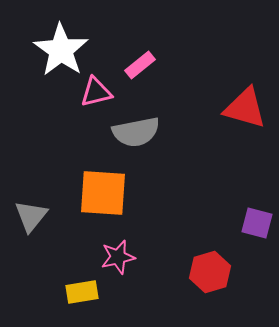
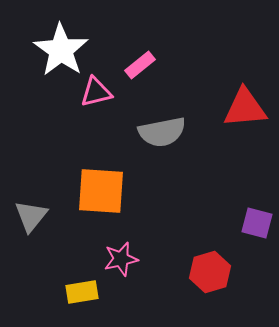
red triangle: rotated 21 degrees counterclockwise
gray semicircle: moved 26 px right
orange square: moved 2 px left, 2 px up
pink star: moved 3 px right, 2 px down
